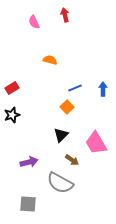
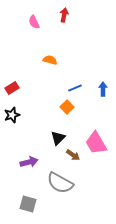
red arrow: moved 1 px left; rotated 24 degrees clockwise
black triangle: moved 3 px left, 3 px down
brown arrow: moved 1 px right, 5 px up
gray square: rotated 12 degrees clockwise
